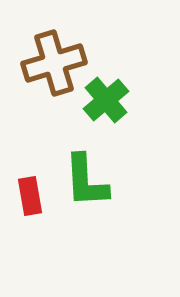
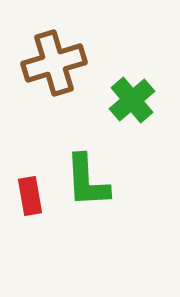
green cross: moved 26 px right
green L-shape: moved 1 px right
